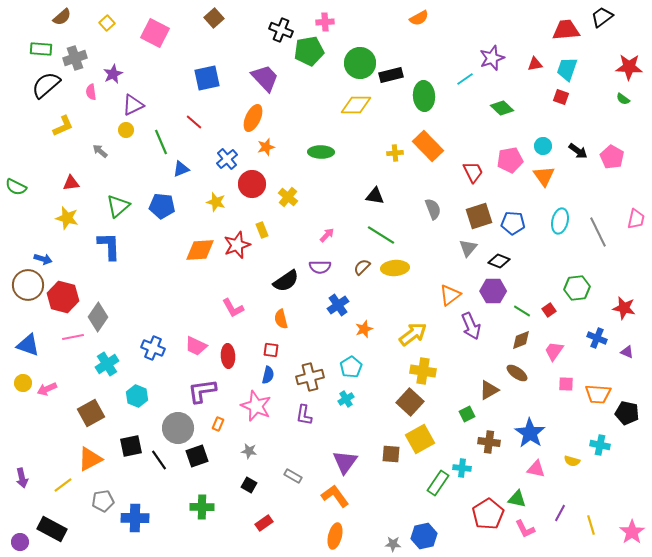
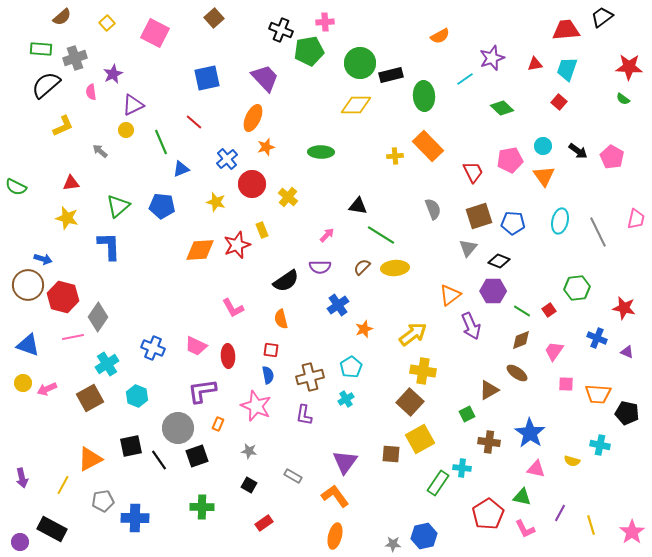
orange semicircle at (419, 18): moved 21 px right, 18 px down
red square at (561, 97): moved 2 px left, 5 px down; rotated 21 degrees clockwise
yellow cross at (395, 153): moved 3 px down
black triangle at (375, 196): moved 17 px left, 10 px down
blue semicircle at (268, 375): rotated 24 degrees counterclockwise
brown square at (91, 413): moved 1 px left, 15 px up
yellow line at (63, 485): rotated 24 degrees counterclockwise
green triangle at (517, 499): moved 5 px right, 2 px up
